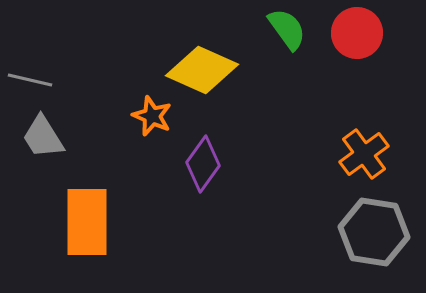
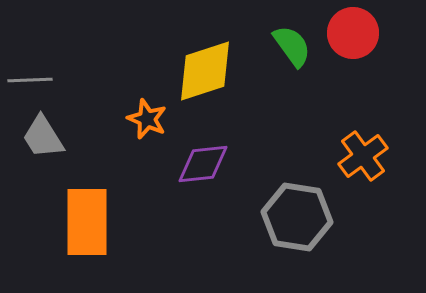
green semicircle: moved 5 px right, 17 px down
red circle: moved 4 px left
yellow diamond: moved 3 px right, 1 px down; rotated 42 degrees counterclockwise
gray line: rotated 15 degrees counterclockwise
orange star: moved 5 px left, 3 px down
orange cross: moved 1 px left, 2 px down
purple diamond: rotated 48 degrees clockwise
gray hexagon: moved 77 px left, 15 px up
